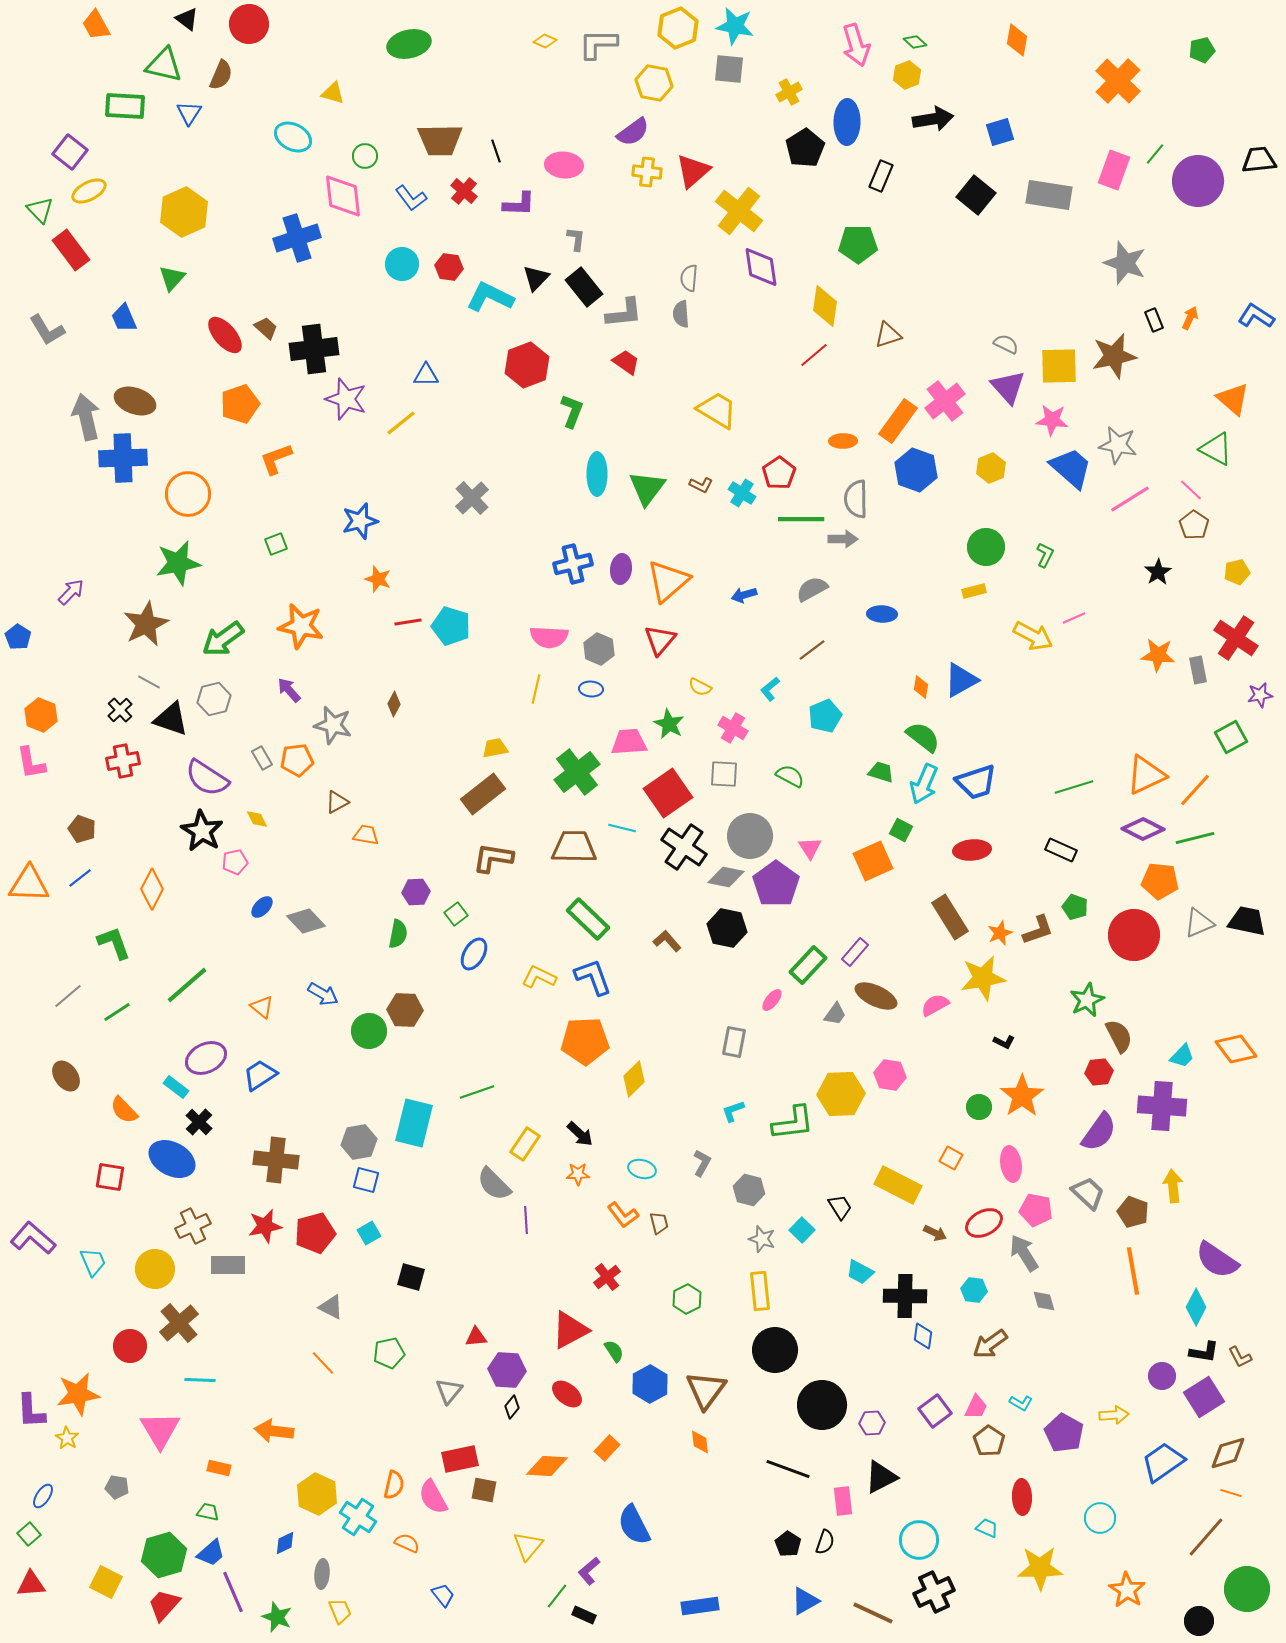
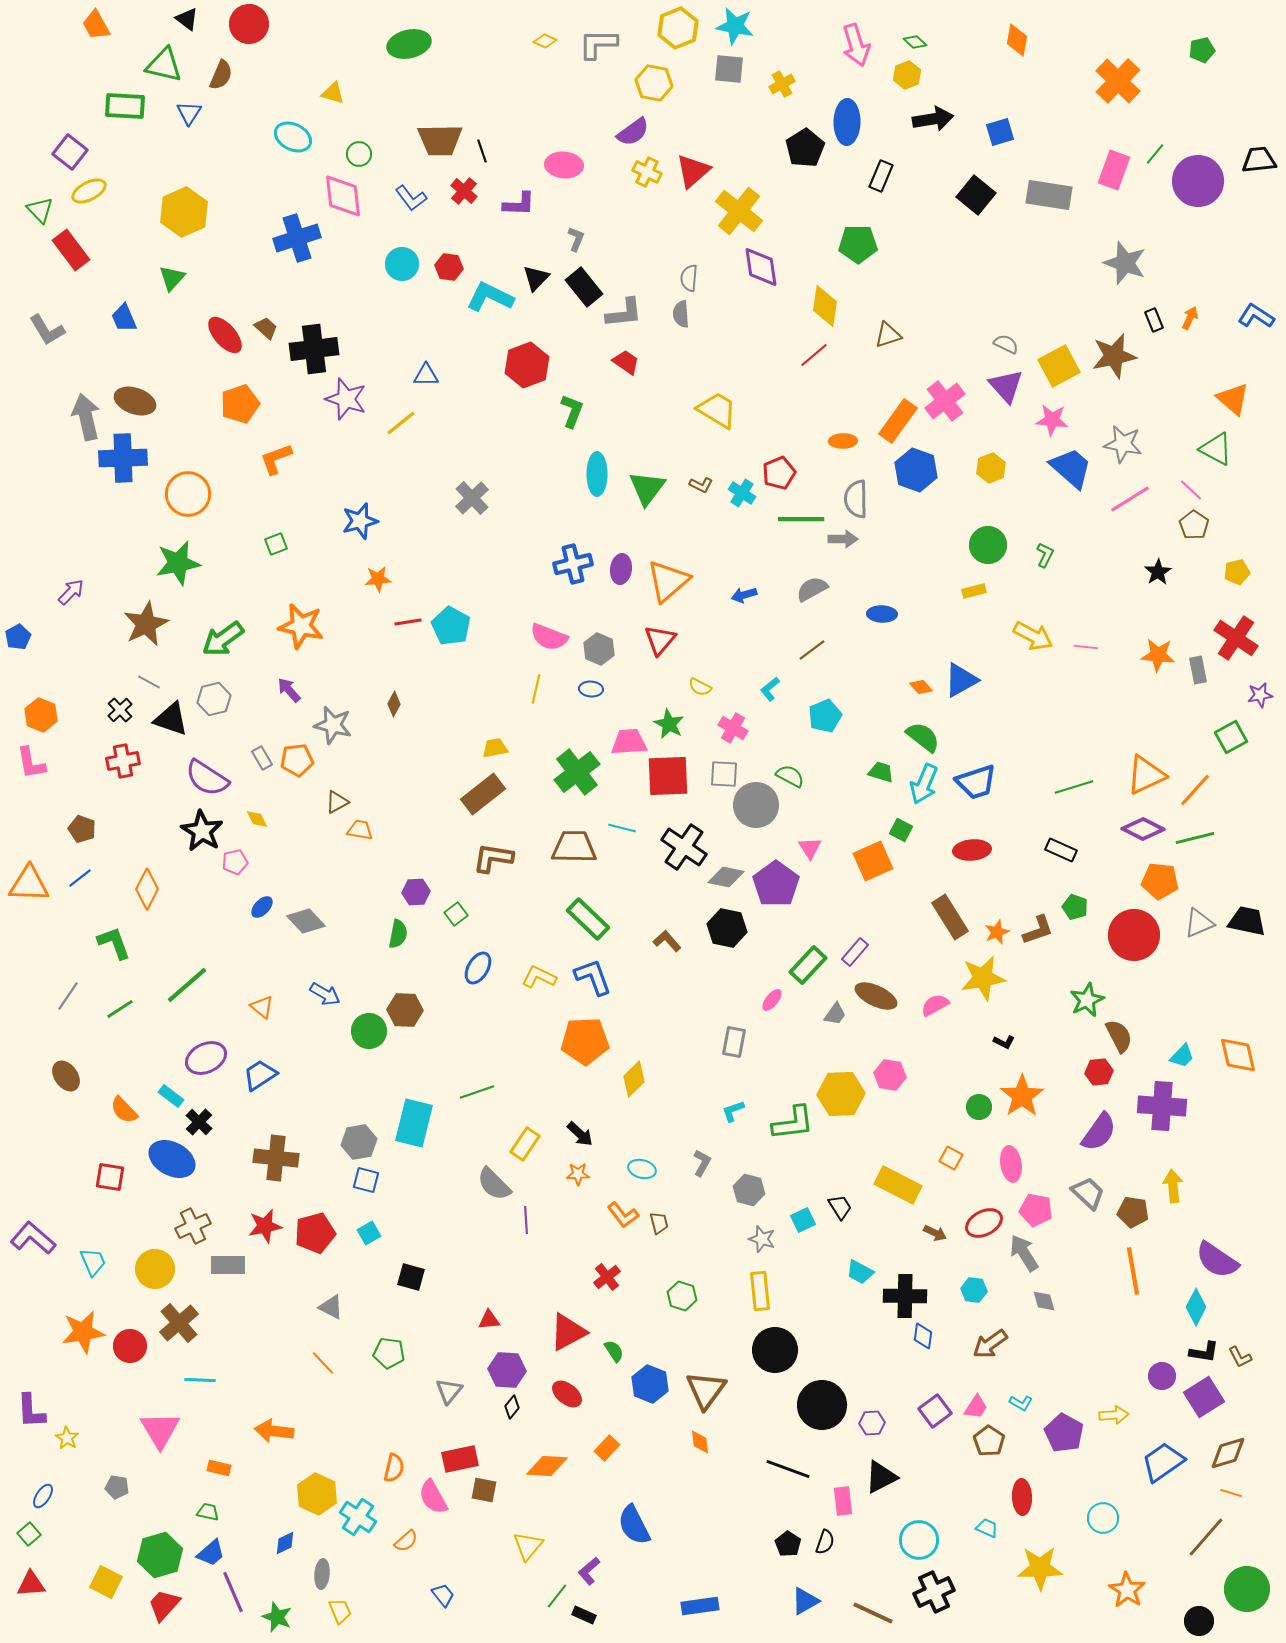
yellow cross at (789, 92): moved 7 px left, 8 px up
black line at (496, 151): moved 14 px left
green circle at (365, 156): moved 6 px left, 2 px up
yellow cross at (647, 172): rotated 20 degrees clockwise
gray L-shape at (576, 239): rotated 15 degrees clockwise
yellow square at (1059, 366): rotated 27 degrees counterclockwise
purple triangle at (1008, 387): moved 2 px left, 1 px up
gray star at (1118, 445): moved 5 px right, 1 px up
red pentagon at (779, 473): rotated 12 degrees clockwise
green circle at (986, 547): moved 2 px right, 2 px up
orange star at (378, 579): rotated 24 degrees counterclockwise
pink line at (1074, 618): moved 12 px right, 29 px down; rotated 30 degrees clockwise
cyan pentagon at (451, 626): rotated 12 degrees clockwise
blue pentagon at (18, 637): rotated 10 degrees clockwise
pink semicircle at (549, 637): rotated 18 degrees clockwise
orange diamond at (921, 687): rotated 50 degrees counterclockwise
red square at (668, 793): moved 17 px up; rotated 33 degrees clockwise
orange trapezoid at (366, 835): moved 6 px left, 5 px up
gray circle at (750, 836): moved 6 px right, 31 px up
orange diamond at (152, 889): moved 5 px left
orange star at (1000, 933): moved 3 px left, 1 px up
blue ellipse at (474, 954): moved 4 px right, 14 px down
blue arrow at (323, 994): moved 2 px right
gray line at (68, 996): rotated 16 degrees counterclockwise
green line at (117, 1012): moved 3 px right, 3 px up
orange diamond at (1236, 1049): moved 2 px right, 6 px down; rotated 24 degrees clockwise
cyan rectangle at (176, 1087): moved 5 px left, 9 px down
brown cross at (276, 1160): moved 2 px up
brown pentagon at (1133, 1212): rotated 12 degrees counterclockwise
cyan square at (802, 1230): moved 1 px right, 10 px up; rotated 20 degrees clockwise
green hexagon at (687, 1299): moved 5 px left, 3 px up; rotated 16 degrees counterclockwise
red triangle at (570, 1330): moved 2 px left, 2 px down
red triangle at (476, 1337): moved 13 px right, 17 px up
green pentagon at (389, 1353): rotated 20 degrees clockwise
blue hexagon at (650, 1384): rotated 9 degrees counterclockwise
orange star at (78, 1394): moved 5 px right, 62 px up
pink trapezoid at (976, 1407): rotated 8 degrees clockwise
orange semicircle at (394, 1485): moved 17 px up
cyan circle at (1100, 1518): moved 3 px right
orange semicircle at (407, 1543): moved 1 px left, 2 px up; rotated 115 degrees clockwise
green hexagon at (164, 1555): moved 4 px left
